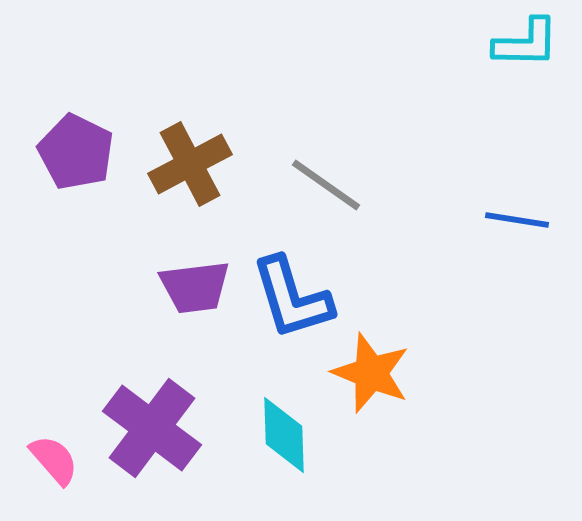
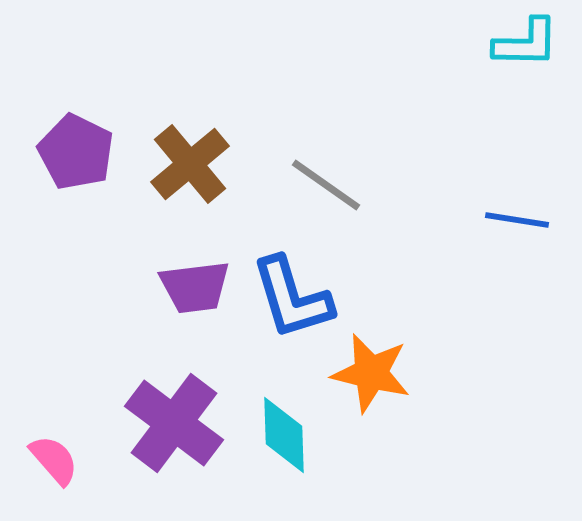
brown cross: rotated 12 degrees counterclockwise
orange star: rotated 8 degrees counterclockwise
purple cross: moved 22 px right, 5 px up
